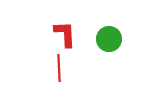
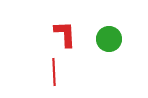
red line: moved 5 px left, 4 px down
